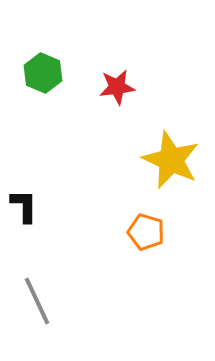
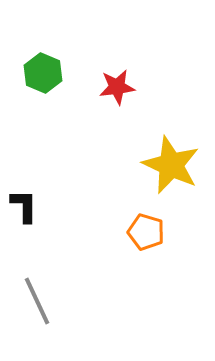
yellow star: moved 5 px down
